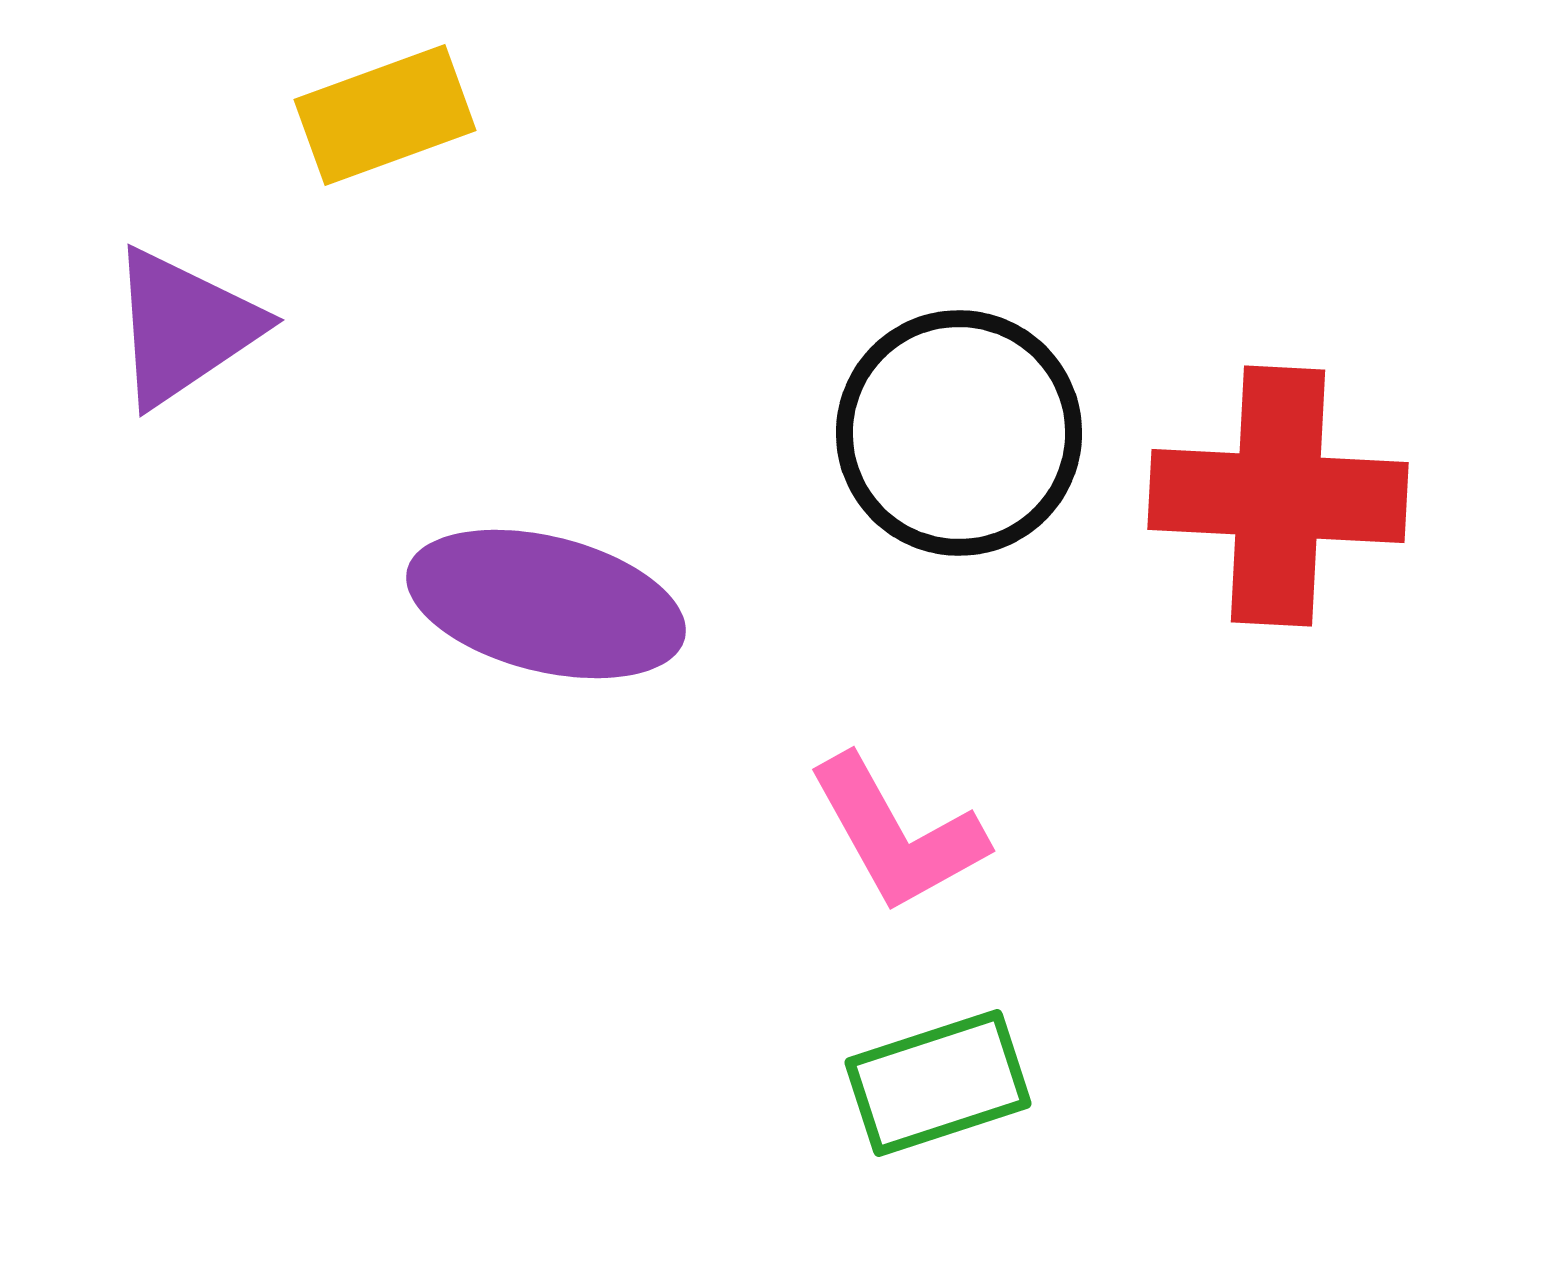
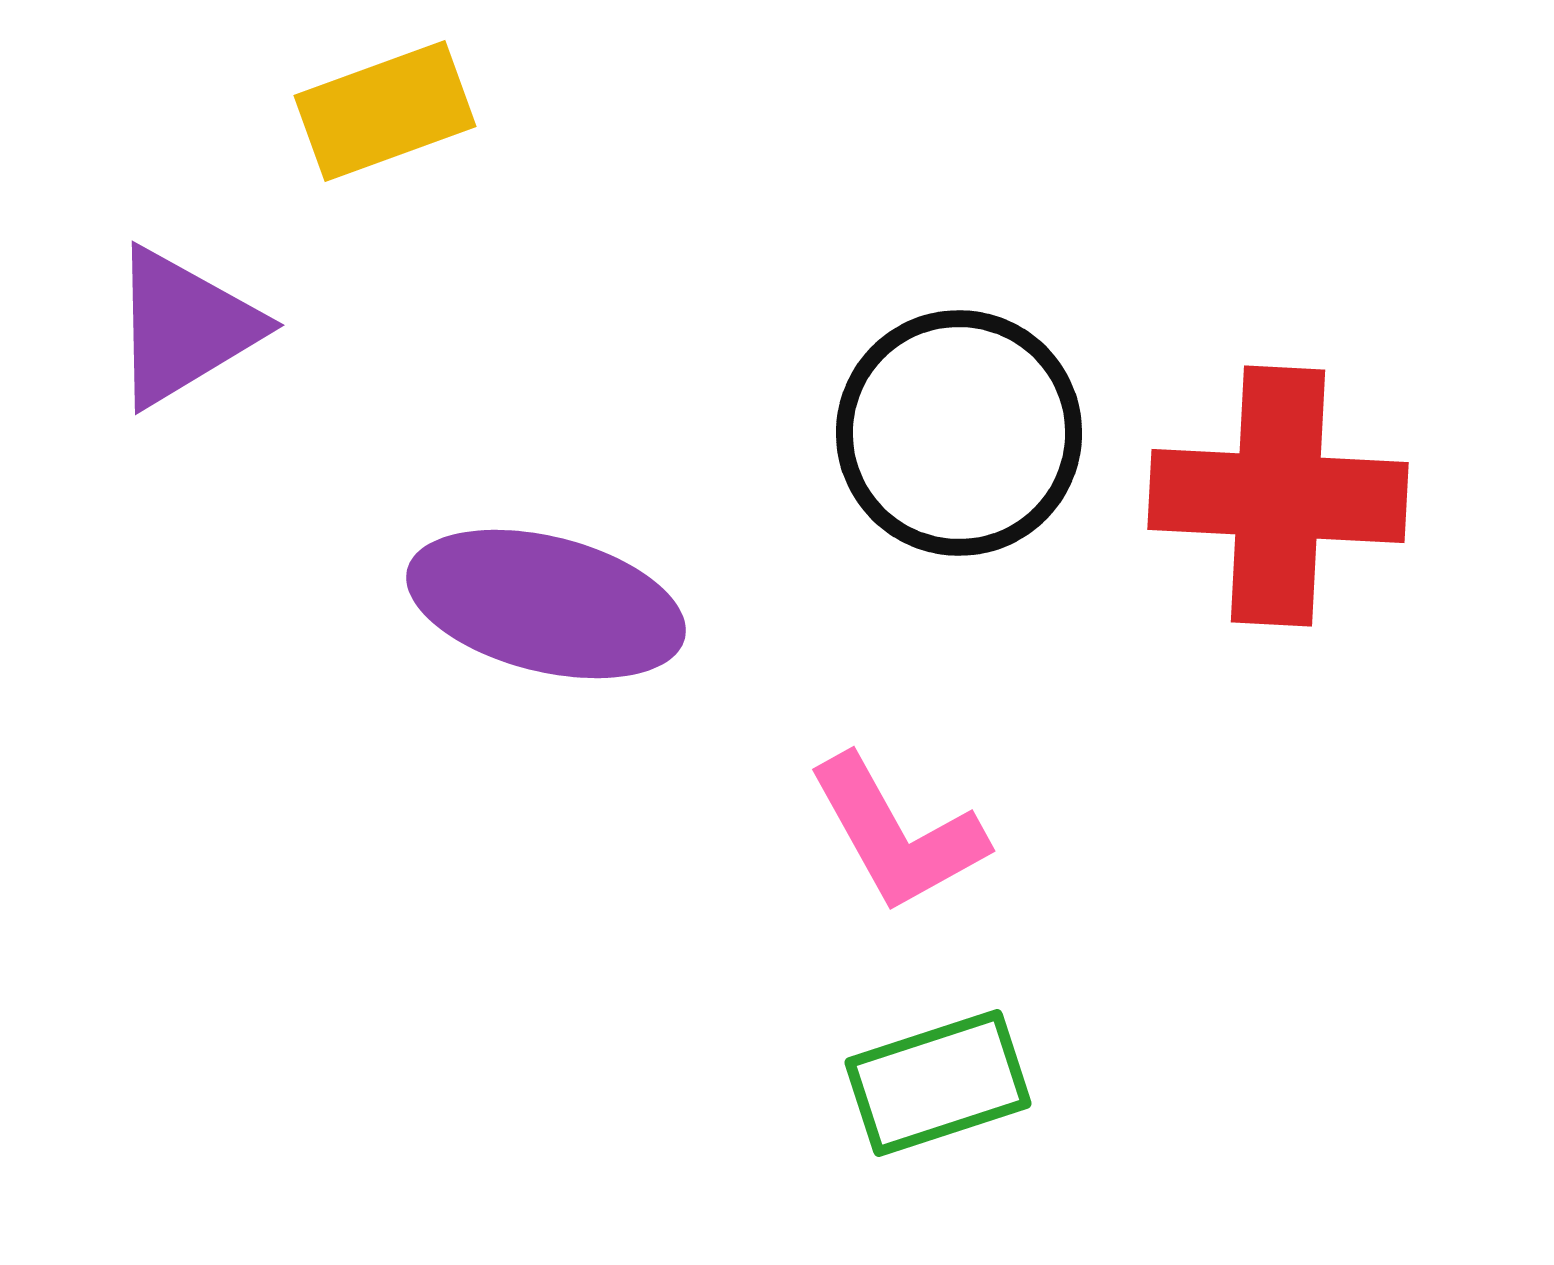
yellow rectangle: moved 4 px up
purple triangle: rotated 3 degrees clockwise
